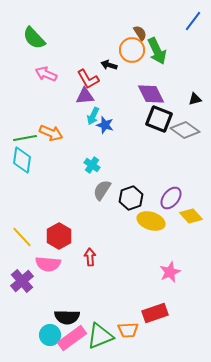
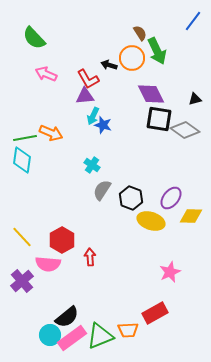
orange circle: moved 8 px down
black square: rotated 12 degrees counterclockwise
blue star: moved 2 px left
black hexagon: rotated 20 degrees counterclockwise
yellow diamond: rotated 45 degrees counterclockwise
red hexagon: moved 3 px right, 4 px down
red rectangle: rotated 10 degrees counterclockwise
black semicircle: rotated 40 degrees counterclockwise
